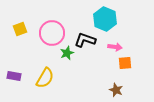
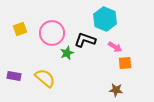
pink arrow: rotated 24 degrees clockwise
yellow semicircle: rotated 80 degrees counterclockwise
brown star: rotated 16 degrees counterclockwise
